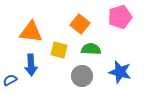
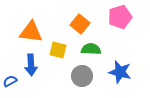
yellow square: moved 1 px left
blue semicircle: moved 1 px down
